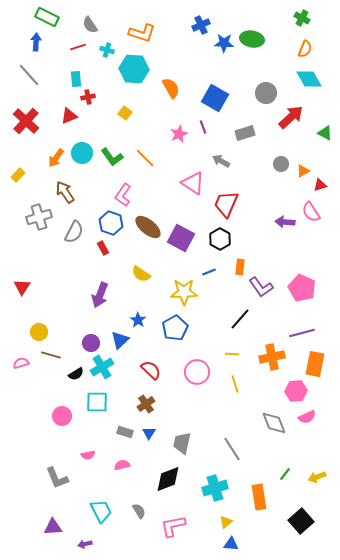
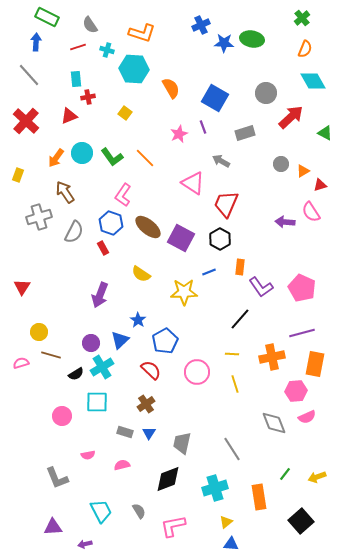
green cross at (302, 18): rotated 21 degrees clockwise
cyan diamond at (309, 79): moved 4 px right, 2 px down
yellow rectangle at (18, 175): rotated 24 degrees counterclockwise
blue pentagon at (175, 328): moved 10 px left, 13 px down
